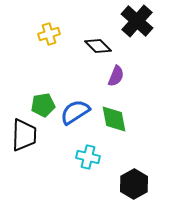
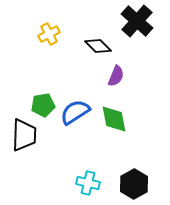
yellow cross: rotated 10 degrees counterclockwise
cyan cross: moved 26 px down
